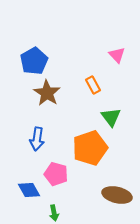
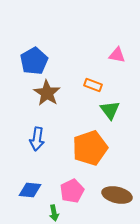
pink triangle: rotated 36 degrees counterclockwise
orange rectangle: rotated 42 degrees counterclockwise
green triangle: moved 1 px left, 7 px up
pink pentagon: moved 16 px right, 17 px down; rotated 30 degrees clockwise
blue diamond: moved 1 px right; rotated 55 degrees counterclockwise
